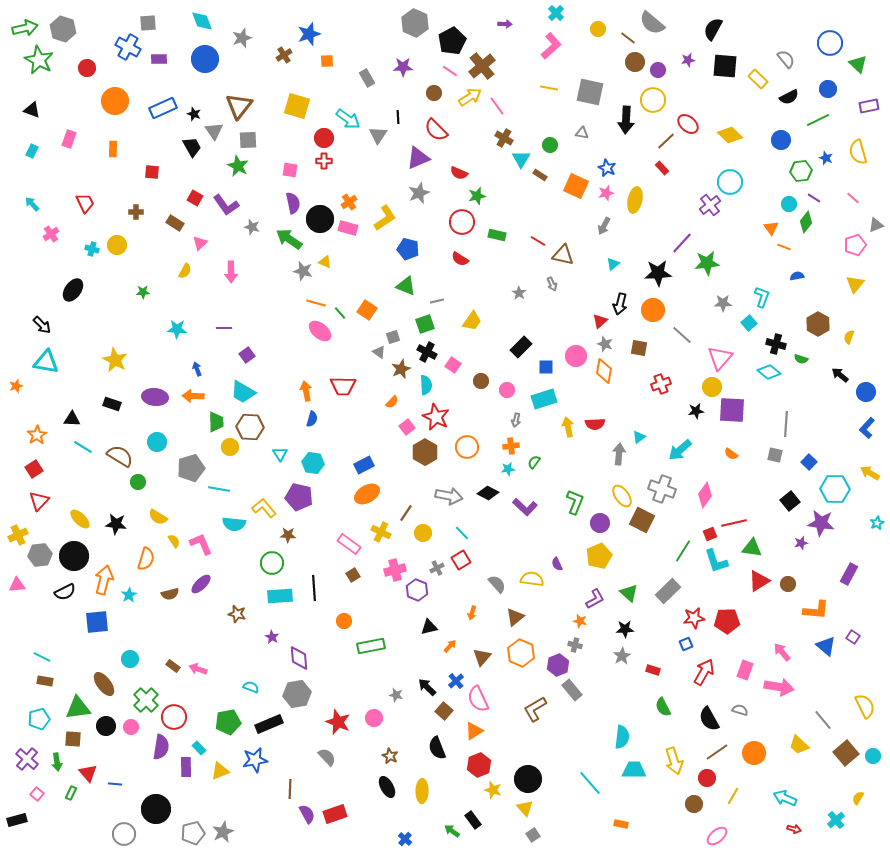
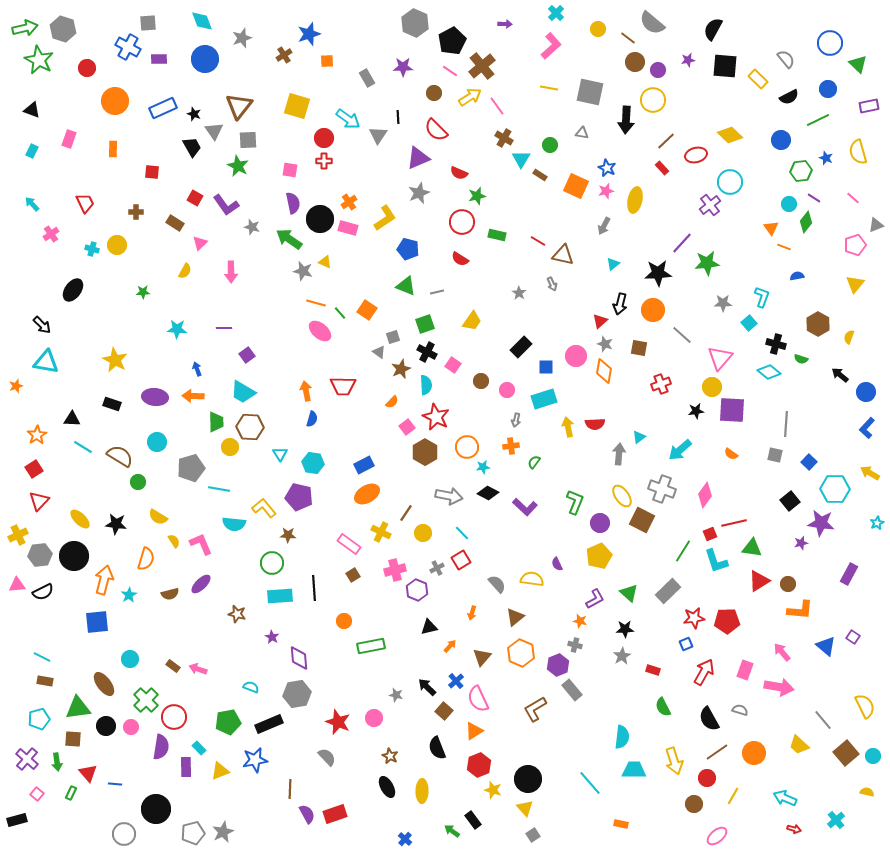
red ellipse at (688, 124): moved 8 px right, 31 px down; rotated 55 degrees counterclockwise
pink star at (606, 193): moved 2 px up
gray line at (437, 301): moved 9 px up
cyan star at (508, 469): moved 25 px left, 2 px up
black semicircle at (65, 592): moved 22 px left
orange L-shape at (816, 610): moved 16 px left
yellow semicircle at (858, 798): moved 9 px right, 6 px up; rotated 72 degrees clockwise
